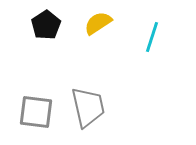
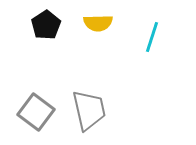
yellow semicircle: rotated 148 degrees counterclockwise
gray trapezoid: moved 1 px right, 3 px down
gray square: rotated 30 degrees clockwise
